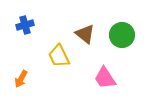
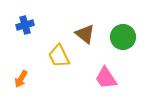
green circle: moved 1 px right, 2 px down
pink trapezoid: moved 1 px right
